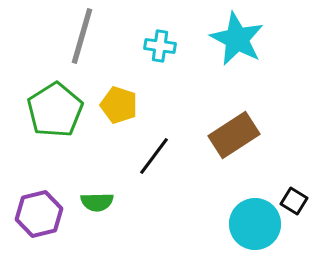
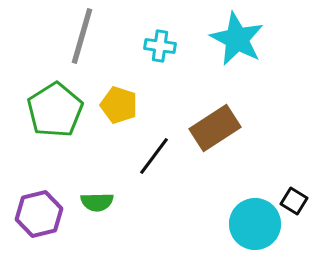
brown rectangle: moved 19 px left, 7 px up
